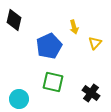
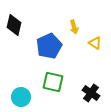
black diamond: moved 5 px down
yellow triangle: rotated 40 degrees counterclockwise
cyan circle: moved 2 px right, 2 px up
